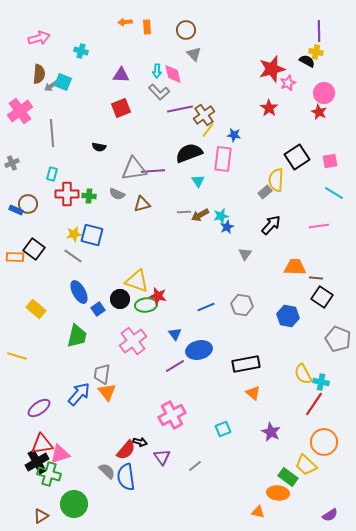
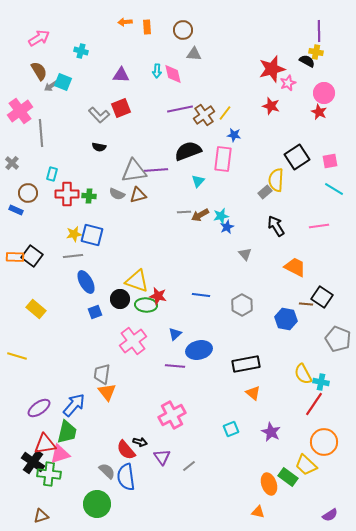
brown circle at (186, 30): moved 3 px left
pink arrow at (39, 38): rotated 15 degrees counterclockwise
gray triangle at (194, 54): rotated 42 degrees counterclockwise
brown semicircle at (39, 74): moved 3 px up; rotated 36 degrees counterclockwise
gray L-shape at (159, 92): moved 60 px left, 23 px down
red star at (269, 108): moved 2 px right, 2 px up; rotated 18 degrees counterclockwise
yellow line at (208, 130): moved 17 px right, 17 px up
gray line at (52, 133): moved 11 px left
black semicircle at (189, 153): moved 1 px left, 2 px up
gray cross at (12, 163): rotated 24 degrees counterclockwise
gray triangle at (134, 169): moved 2 px down
purple line at (153, 171): moved 3 px right, 1 px up
cyan triangle at (198, 181): rotated 16 degrees clockwise
cyan line at (334, 193): moved 4 px up
brown circle at (28, 204): moved 11 px up
brown triangle at (142, 204): moved 4 px left, 9 px up
black arrow at (271, 225): moved 5 px right, 1 px down; rotated 75 degrees counterclockwise
black square at (34, 249): moved 2 px left, 7 px down
gray triangle at (245, 254): rotated 16 degrees counterclockwise
gray line at (73, 256): rotated 42 degrees counterclockwise
orange trapezoid at (295, 267): rotated 25 degrees clockwise
brown line at (316, 278): moved 10 px left, 26 px down
blue ellipse at (79, 292): moved 7 px right, 10 px up
green ellipse at (146, 305): rotated 10 degrees clockwise
gray hexagon at (242, 305): rotated 20 degrees clockwise
blue line at (206, 307): moved 5 px left, 12 px up; rotated 30 degrees clockwise
blue square at (98, 309): moved 3 px left, 3 px down; rotated 16 degrees clockwise
blue hexagon at (288, 316): moved 2 px left, 3 px down
blue triangle at (175, 334): rotated 24 degrees clockwise
green trapezoid at (77, 336): moved 10 px left, 96 px down
purple line at (175, 366): rotated 36 degrees clockwise
blue arrow at (79, 394): moved 5 px left, 11 px down
cyan square at (223, 429): moved 8 px right
red triangle at (42, 444): moved 3 px right
red semicircle at (126, 450): rotated 100 degrees clockwise
black cross at (37, 462): moved 4 px left; rotated 25 degrees counterclockwise
gray line at (195, 466): moved 6 px left
green cross at (49, 474): rotated 10 degrees counterclockwise
orange ellipse at (278, 493): moved 9 px left, 9 px up; rotated 65 degrees clockwise
green circle at (74, 504): moved 23 px right
brown triangle at (41, 516): rotated 14 degrees clockwise
